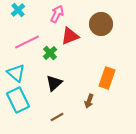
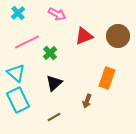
cyan cross: moved 3 px down
pink arrow: rotated 90 degrees clockwise
brown circle: moved 17 px right, 12 px down
red triangle: moved 14 px right
brown arrow: moved 2 px left
brown line: moved 3 px left
